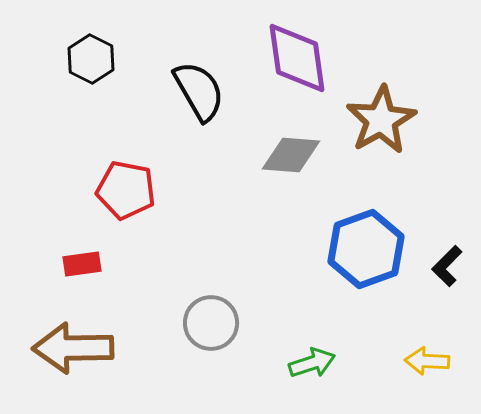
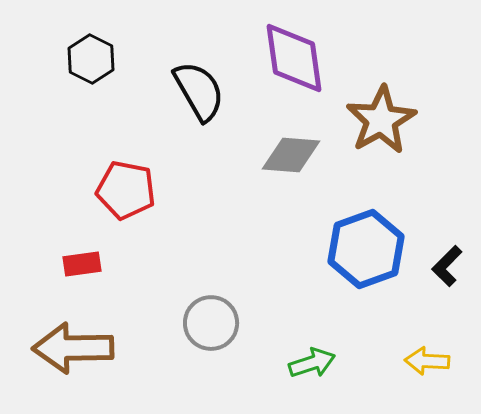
purple diamond: moved 3 px left
